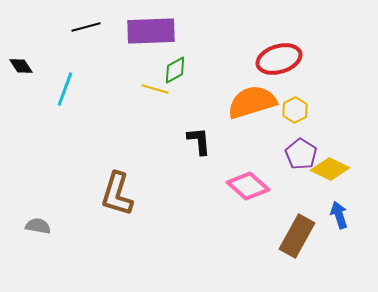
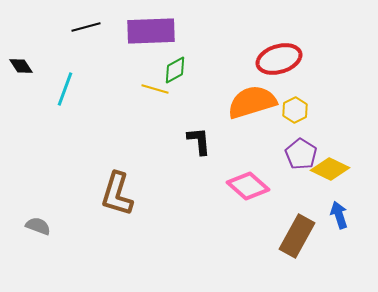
gray semicircle: rotated 10 degrees clockwise
